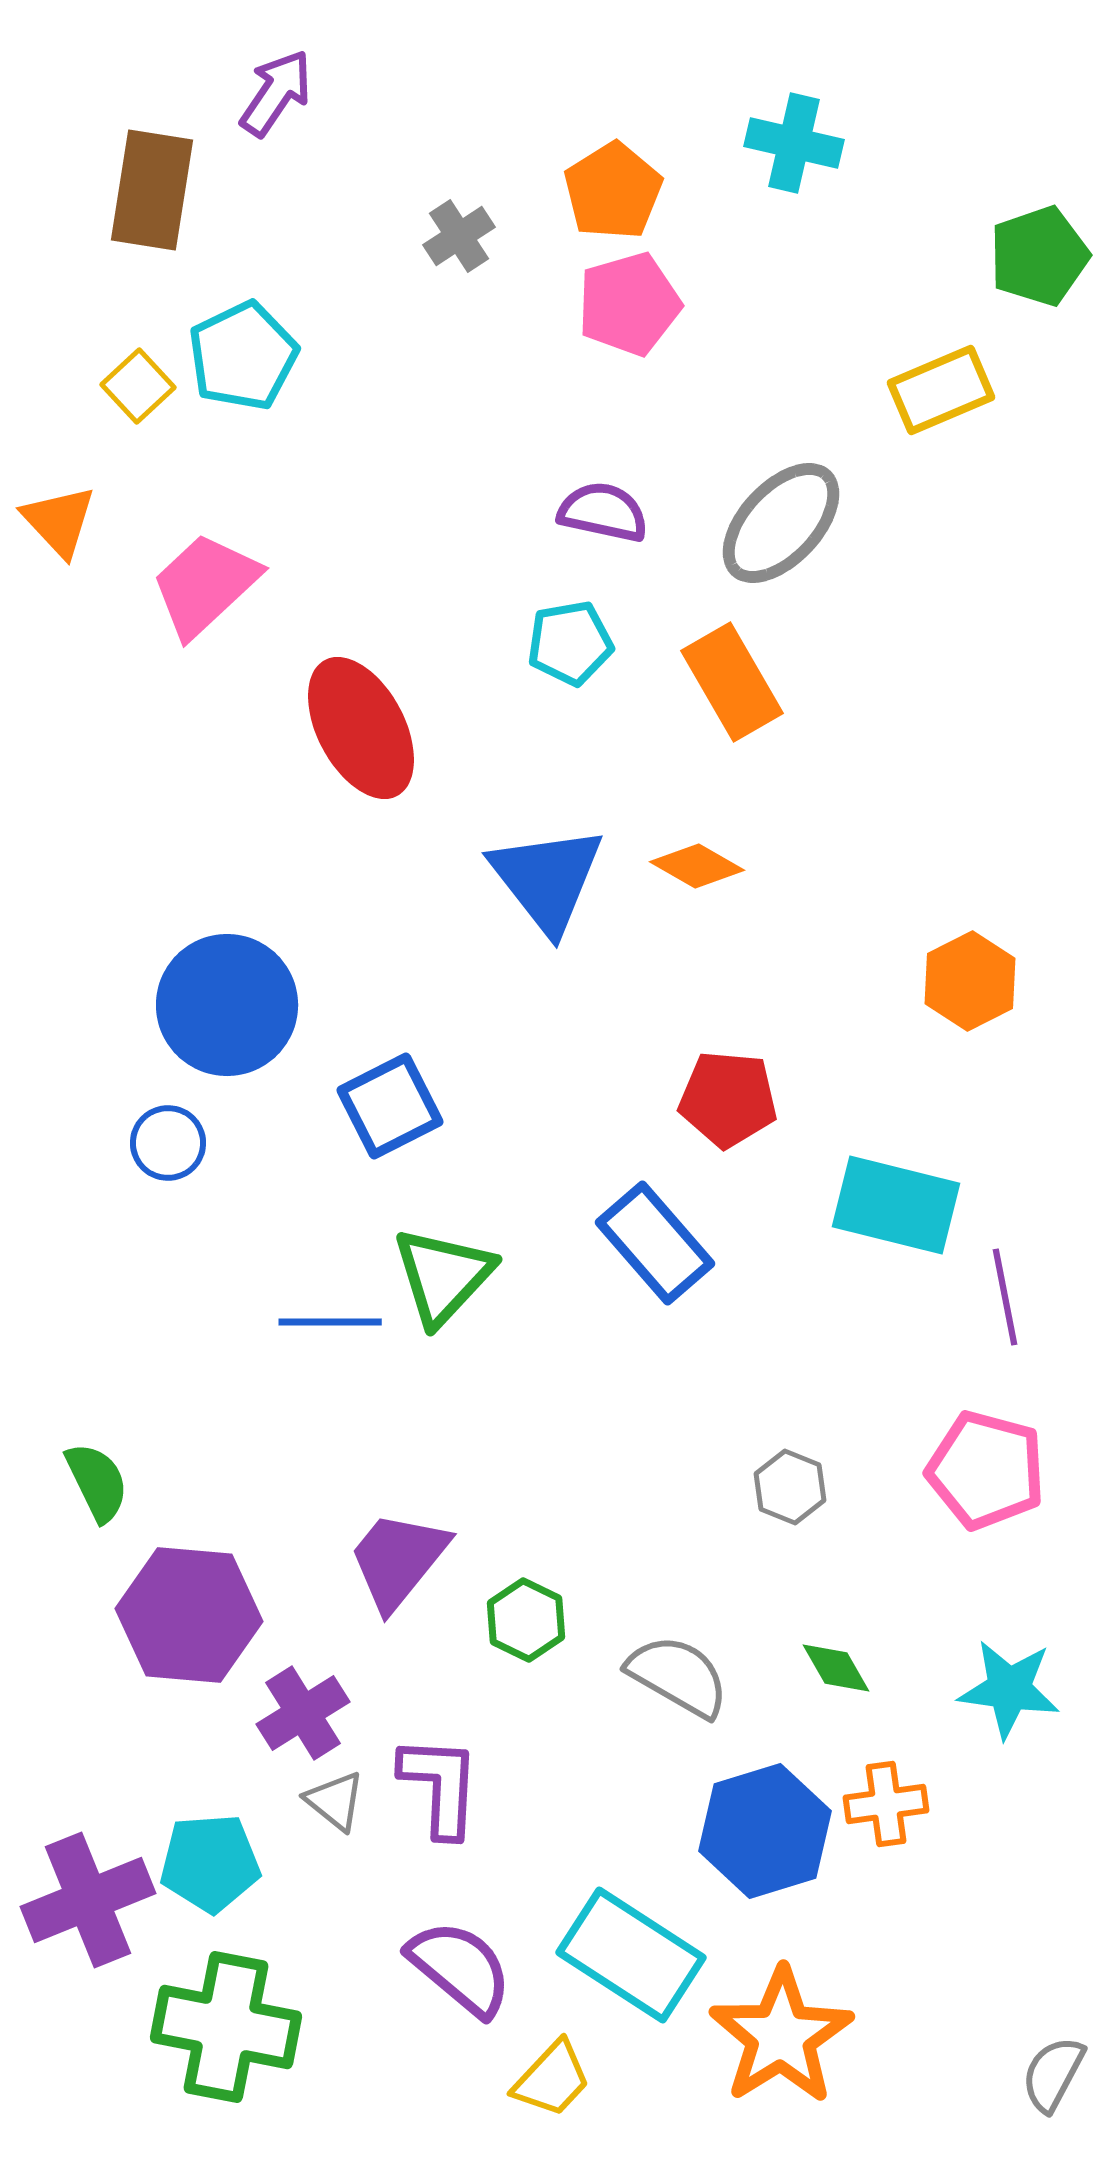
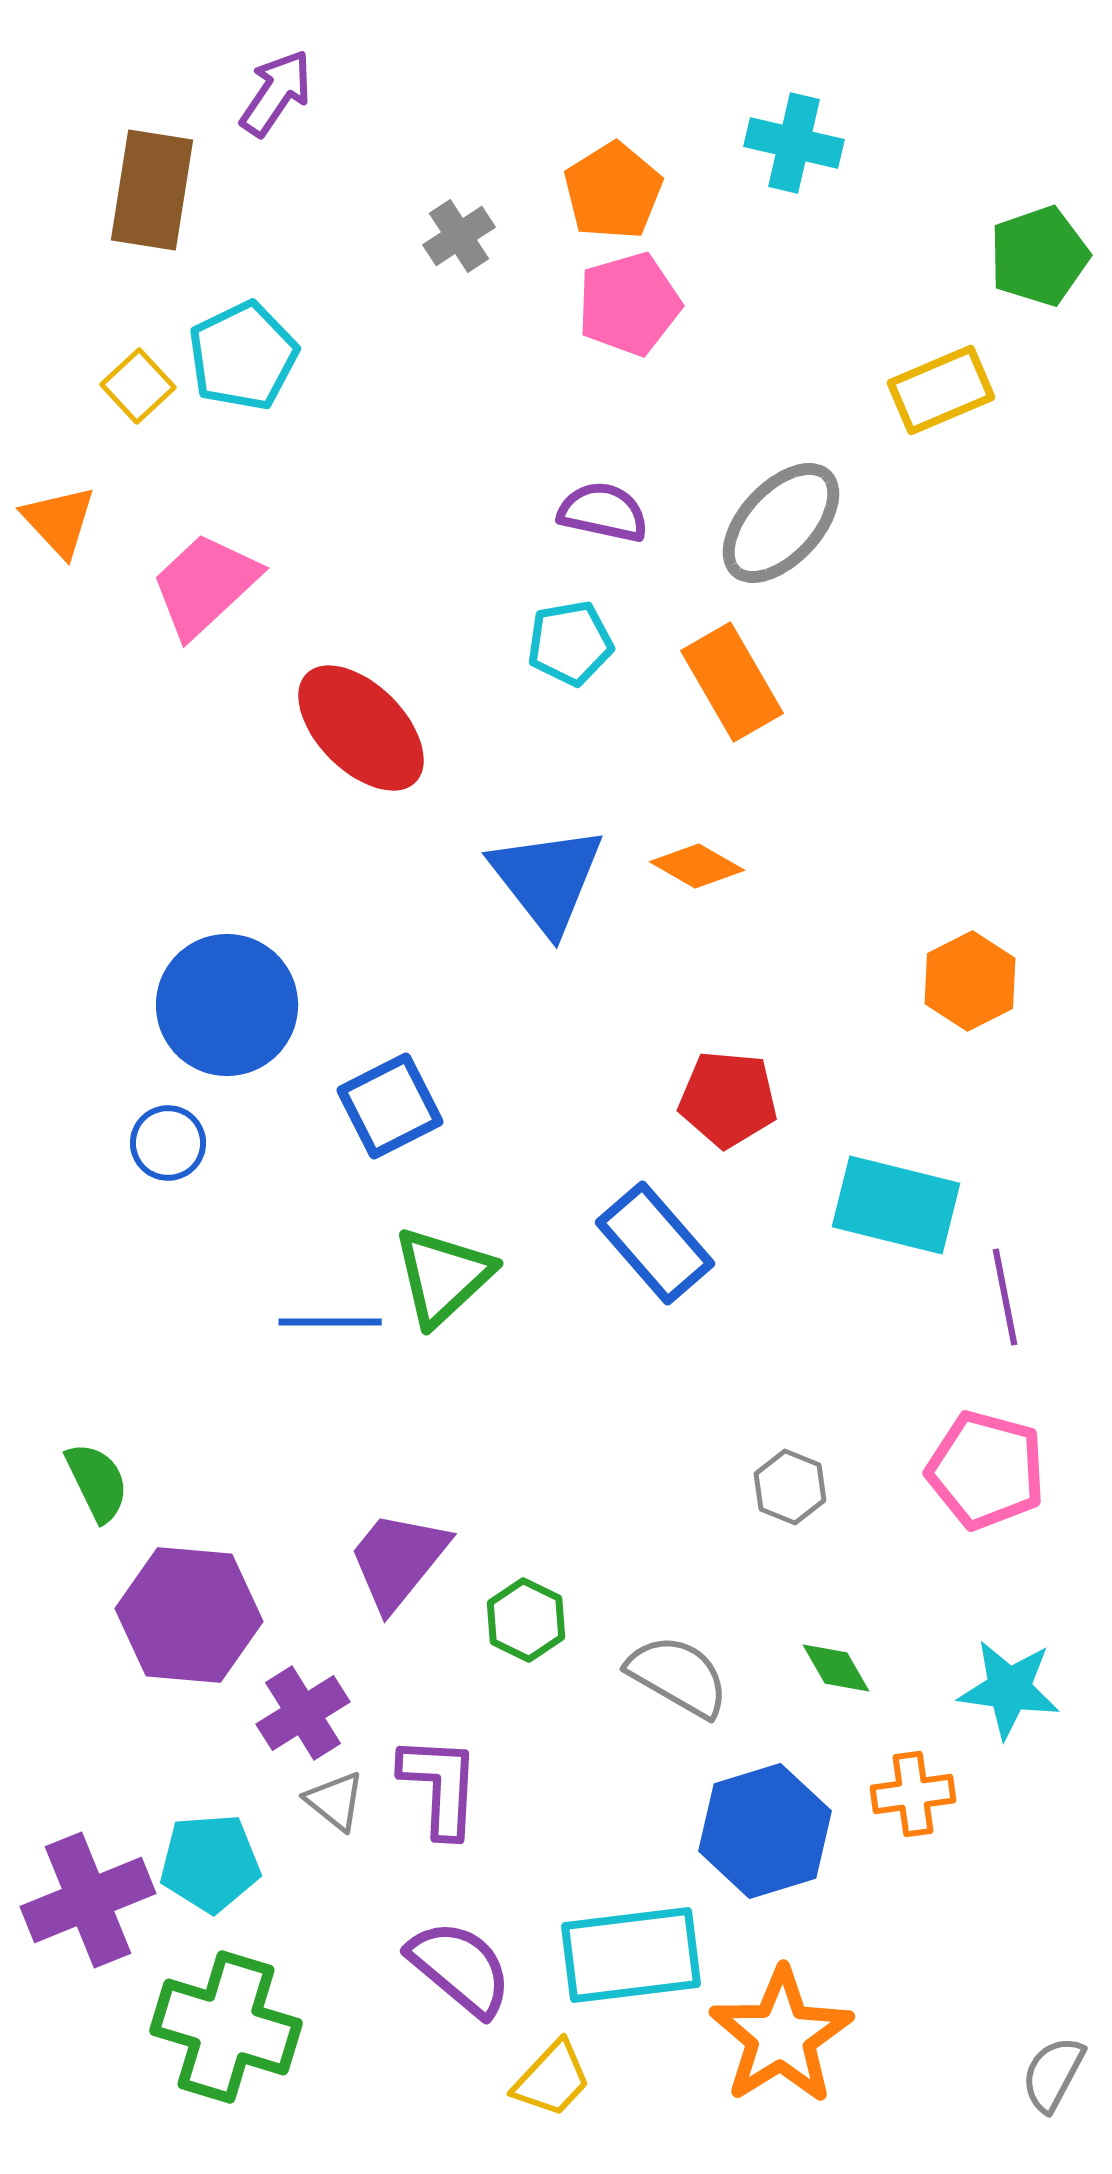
red ellipse at (361, 728): rotated 17 degrees counterclockwise
green triangle at (443, 1276): rotated 4 degrees clockwise
orange cross at (886, 1804): moved 27 px right, 10 px up
cyan rectangle at (631, 1955): rotated 40 degrees counterclockwise
green cross at (226, 2027): rotated 6 degrees clockwise
